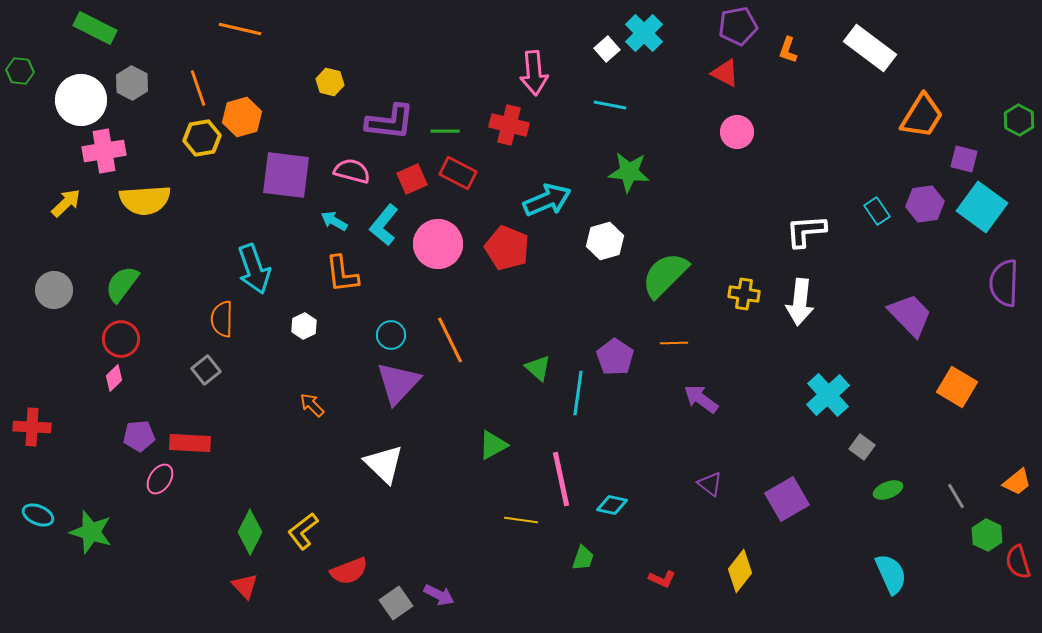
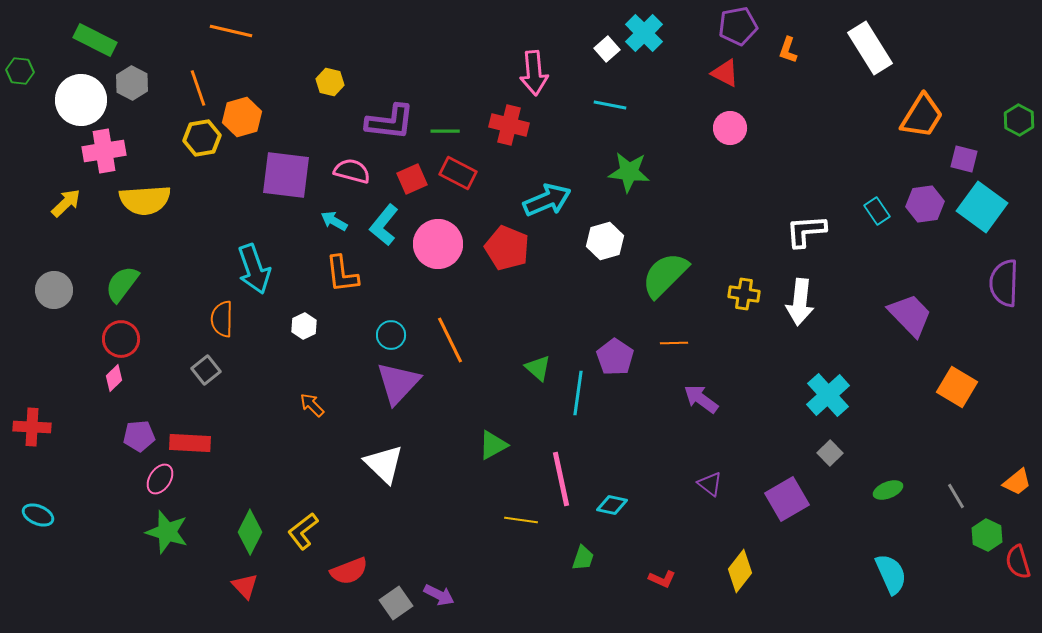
green rectangle at (95, 28): moved 12 px down
orange line at (240, 29): moved 9 px left, 2 px down
white rectangle at (870, 48): rotated 21 degrees clockwise
pink circle at (737, 132): moved 7 px left, 4 px up
gray square at (862, 447): moved 32 px left, 6 px down; rotated 10 degrees clockwise
green star at (91, 532): moved 76 px right
